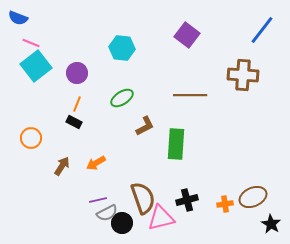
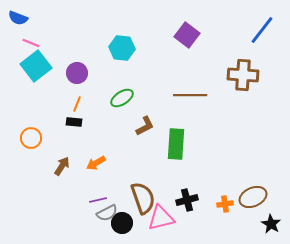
black rectangle: rotated 21 degrees counterclockwise
